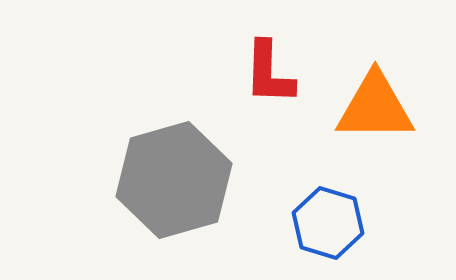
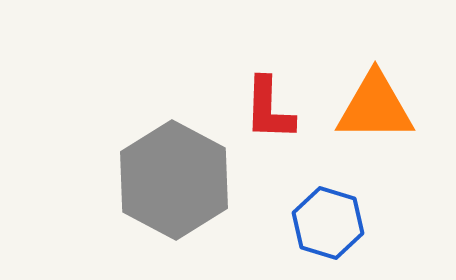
red L-shape: moved 36 px down
gray hexagon: rotated 16 degrees counterclockwise
